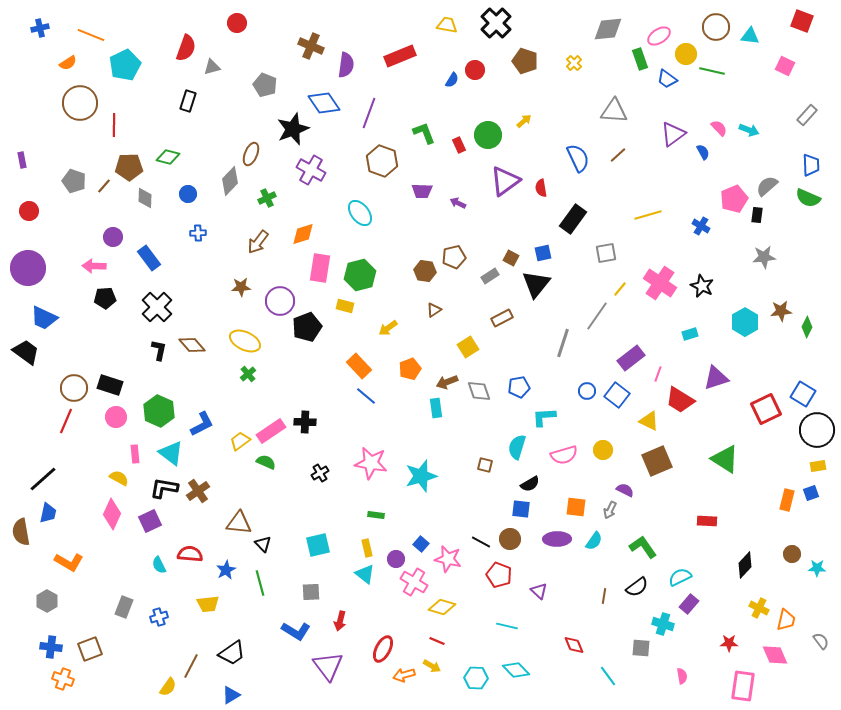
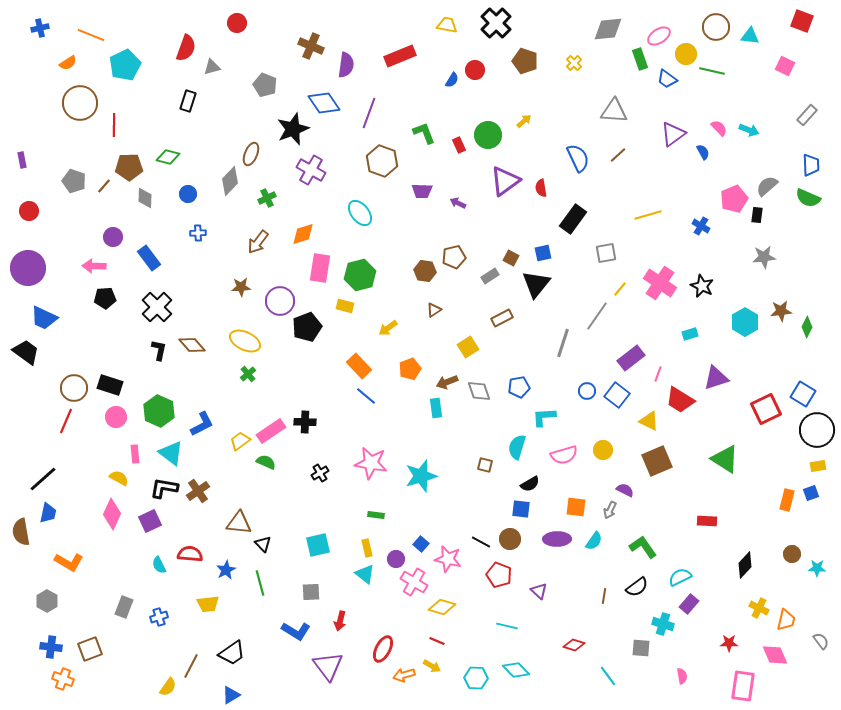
red diamond at (574, 645): rotated 50 degrees counterclockwise
